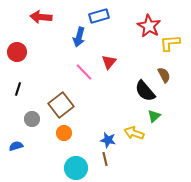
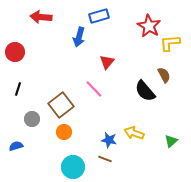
red circle: moved 2 px left
red triangle: moved 2 px left
pink line: moved 10 px right, 17 px down
green triangle: moved 17 px right, 25 px down
orange circle: moved 1 px up
blue star: moved 1 px right
brown line: rotated 56 degrees counterclockwise
cyan circle: moved 3 px left, 1 px up
